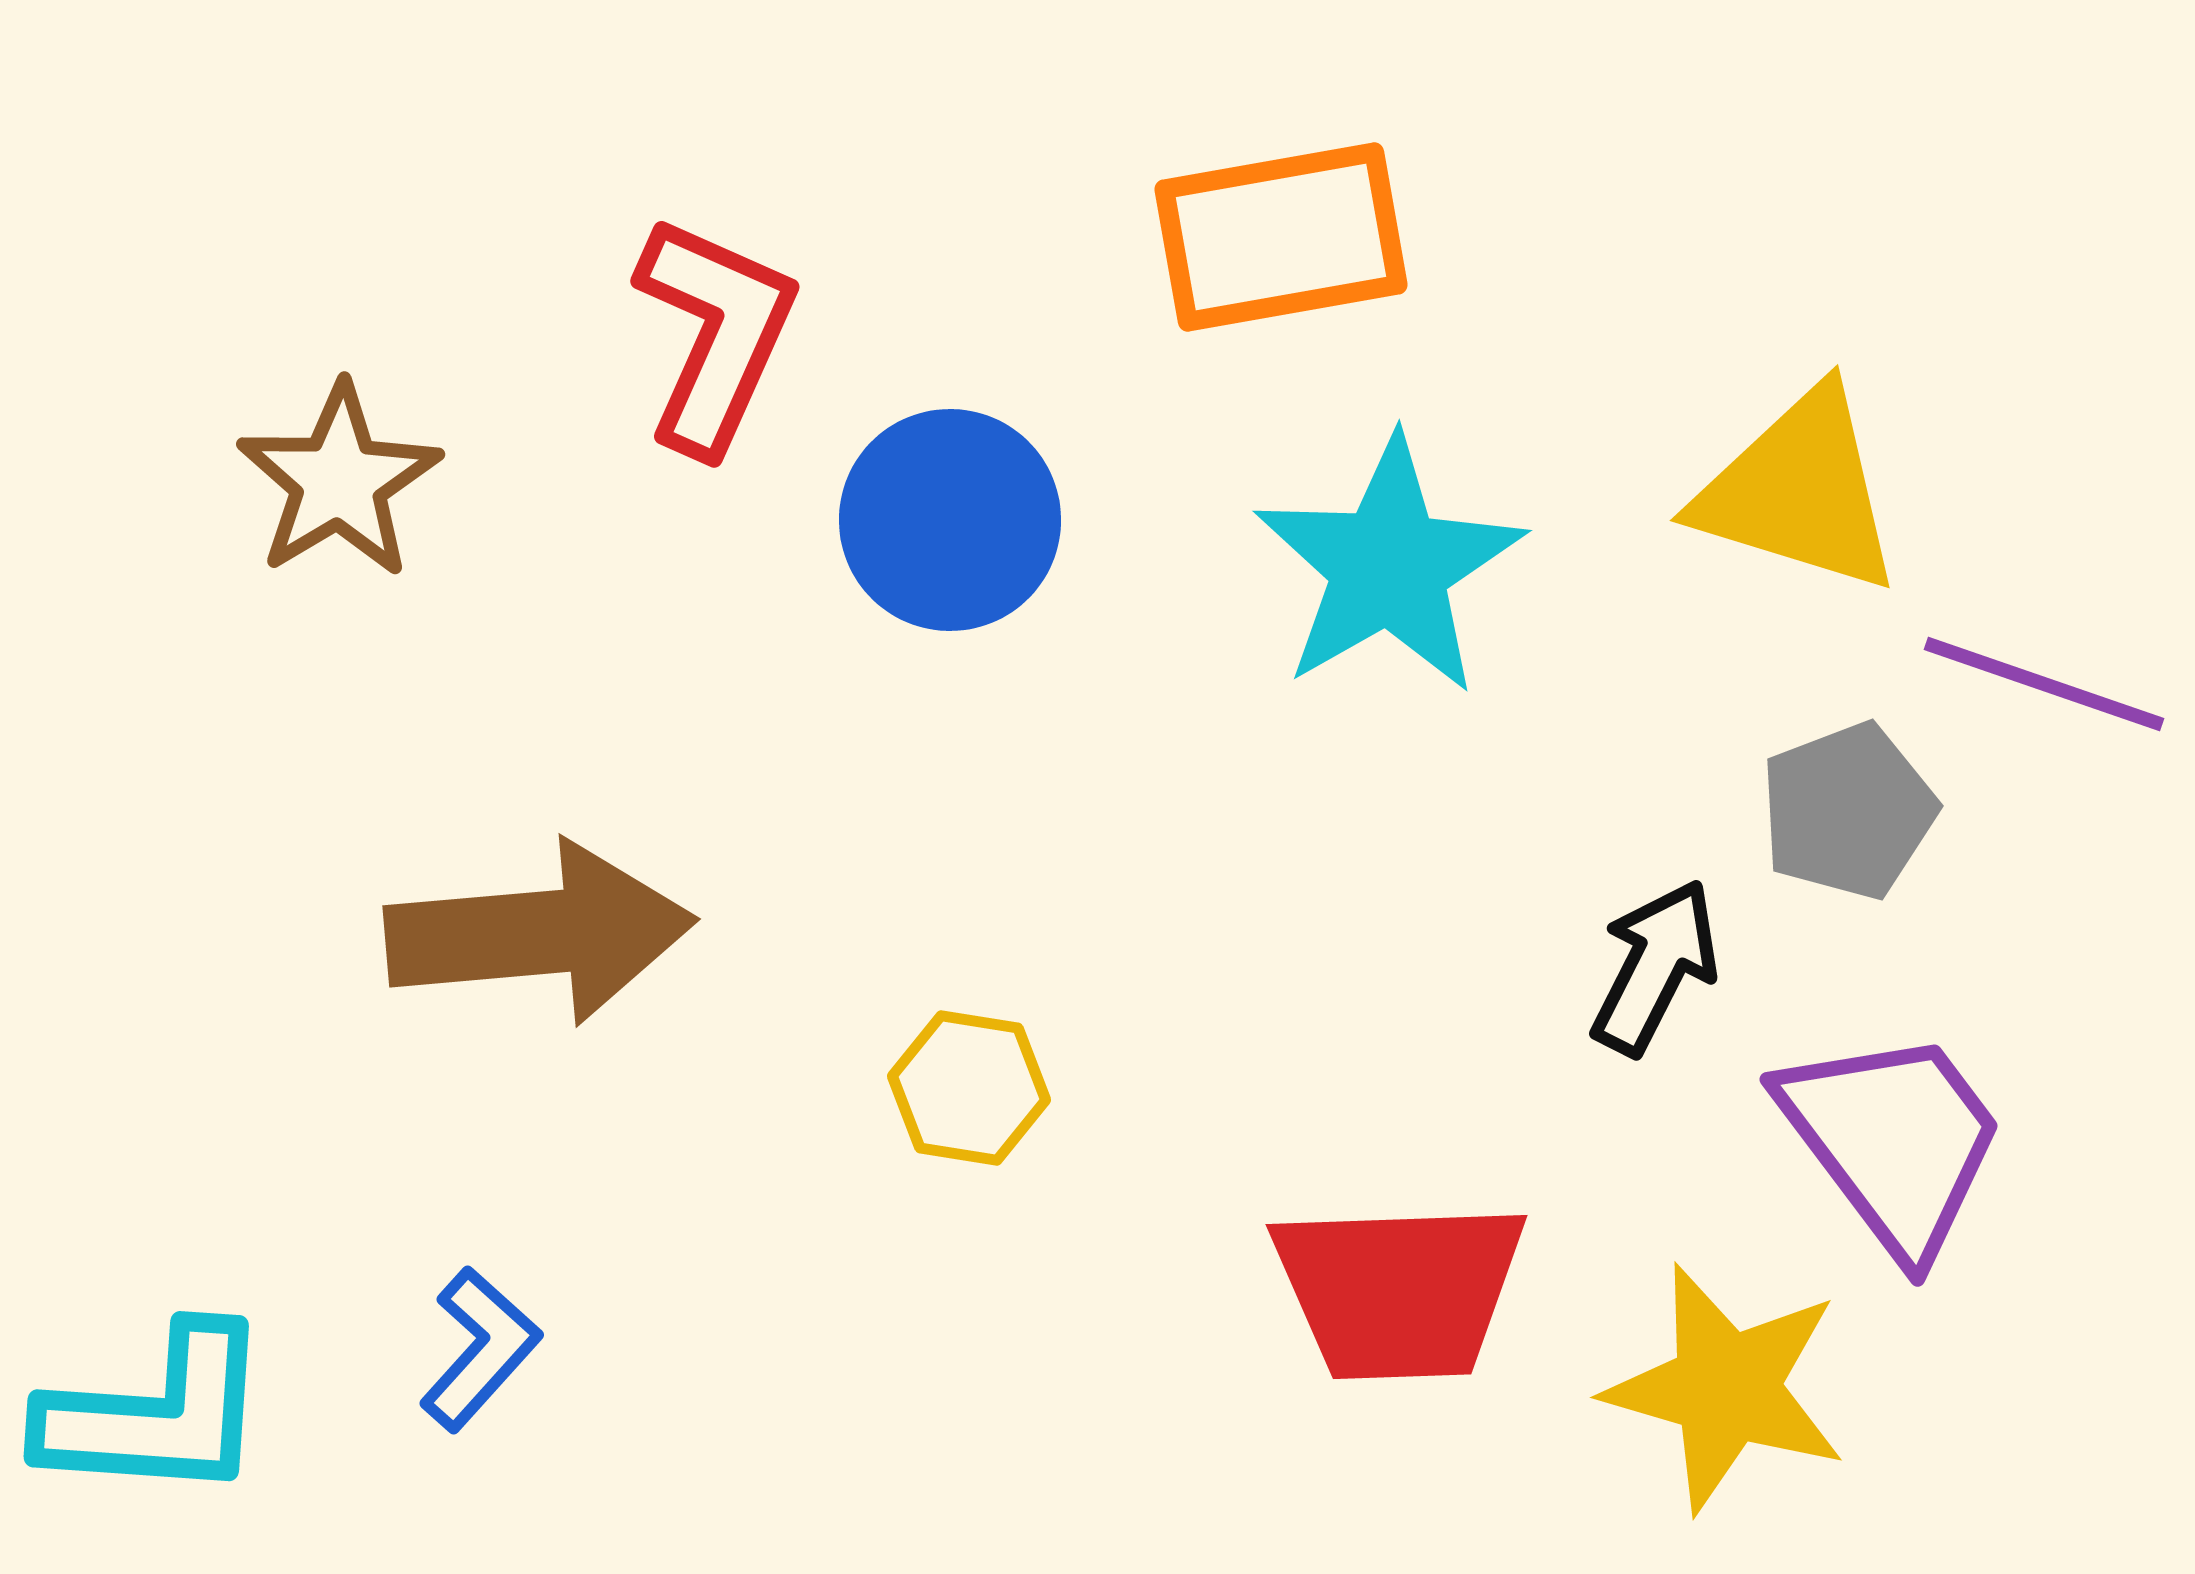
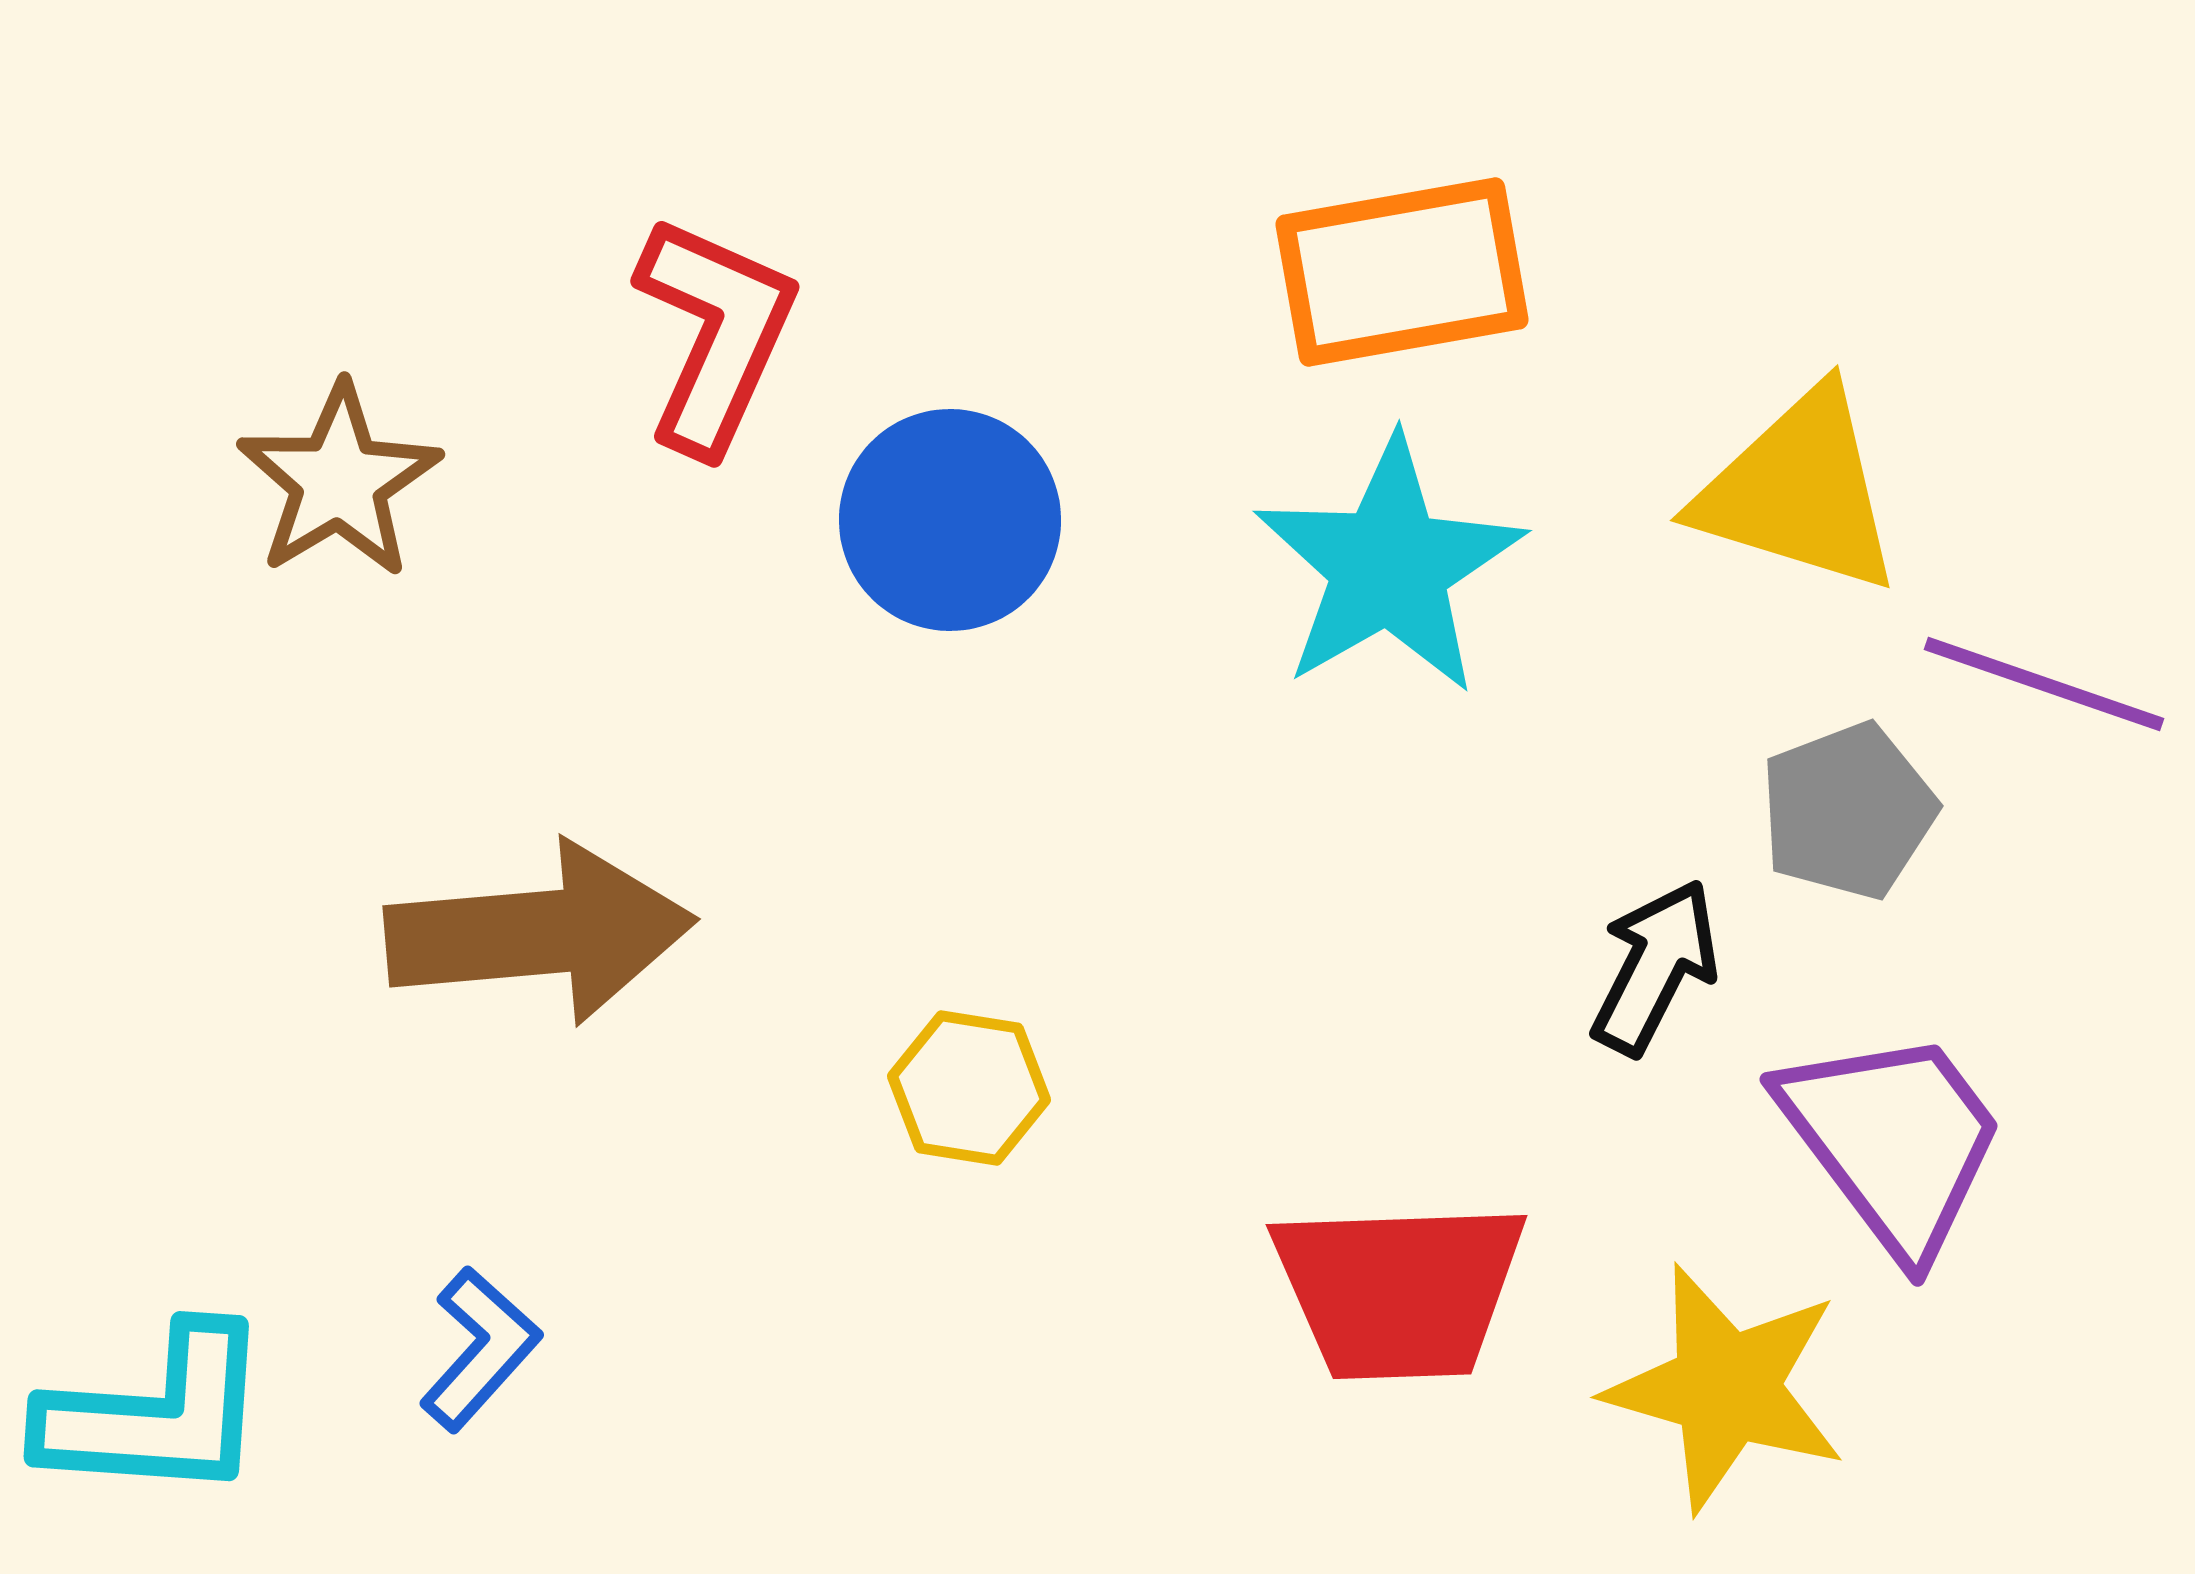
orange rectangle: moved 121 px right, 35 px down
